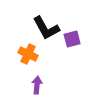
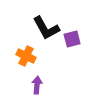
orange cross: moved 2 px left, 2 px down
